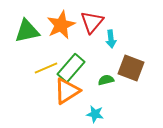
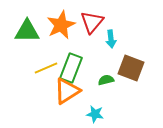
green triangle: rotated 12 degrees clockwise
green rectangle: rotated 20 degrees counterclockwise
